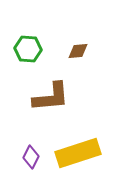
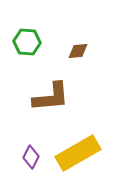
green hexagon: moved 1 px left, 7 px up
yellow rectangle: rotated 12 degrees counterclockwise
